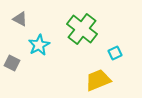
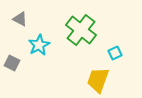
green cross: moved 1 px left, 1 px down
yellow trapezoid: rotated 48 degrees counterclockwise
